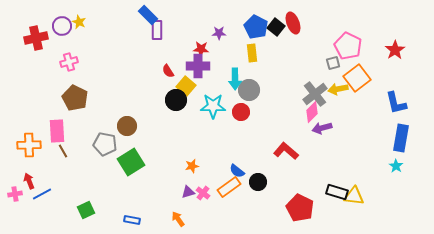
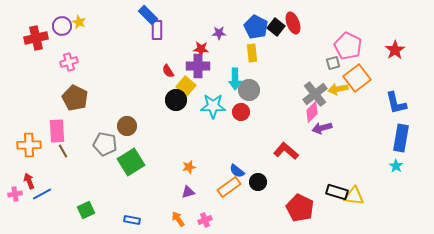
orange star at (192, 166): moved 3 px left, 1 px down
pink cross at (203, 193): moved 2 px right, 27 px down; rotated 32 degrees clockwise
